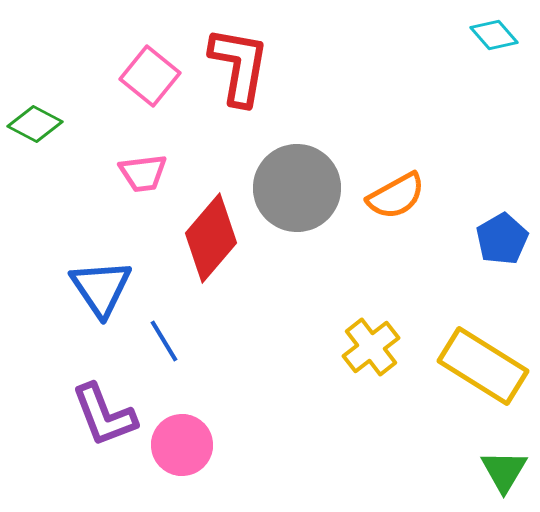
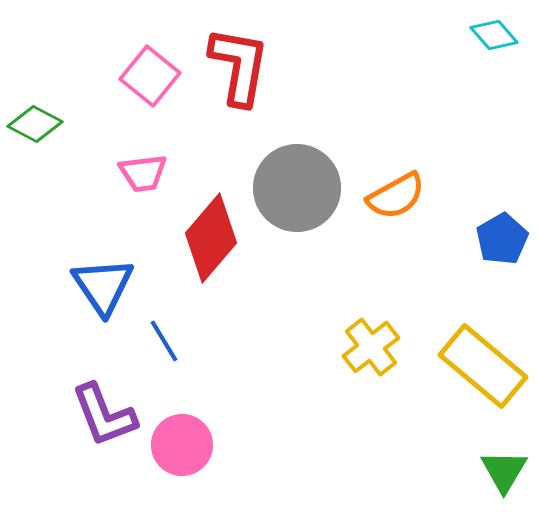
blue triangle: moved 2 px right, 2 px up
yellow rectangle: rotated 8 degrees clockwise
